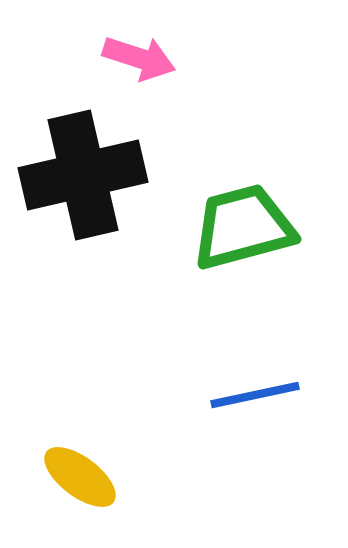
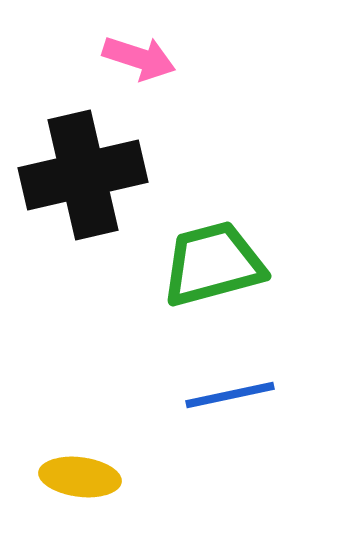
green trapezoid: moved 30 px left, 37 px down
blue line: moved 25 px left
yellow ellipse: rotated 30 degrees counterclockwise
